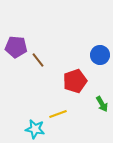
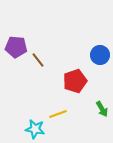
green arrow: moved 5 px down
